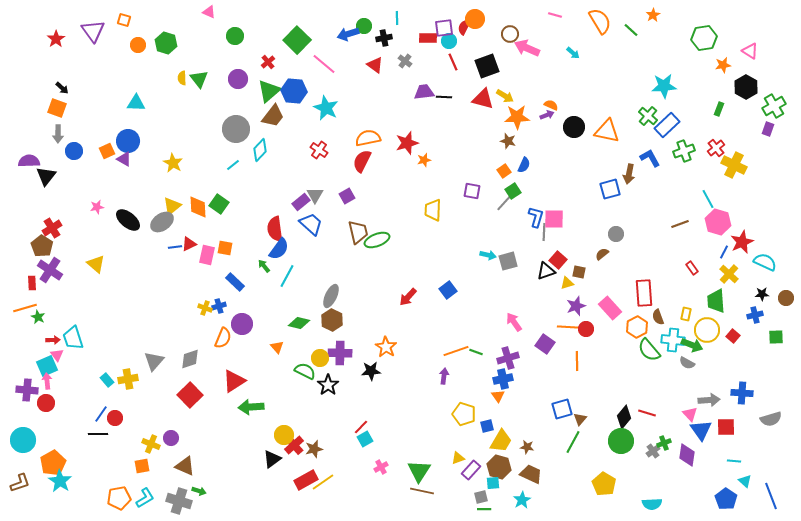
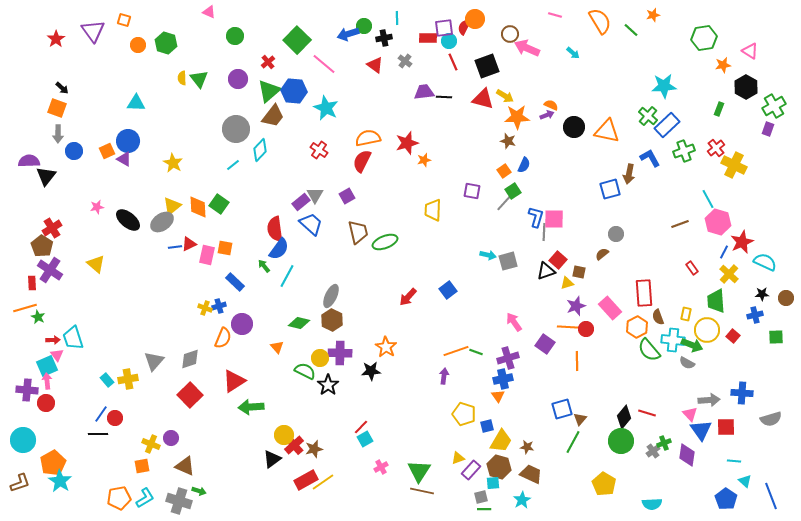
orange star at (653, 15): rotated 16 degrees clockwise
green ellipse at (377, 240): moved 8 px right, 2 px down
